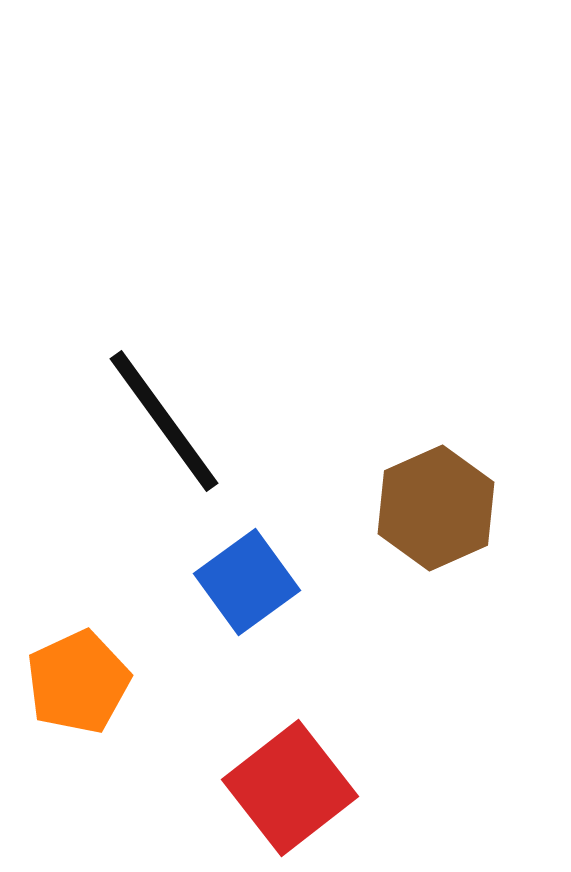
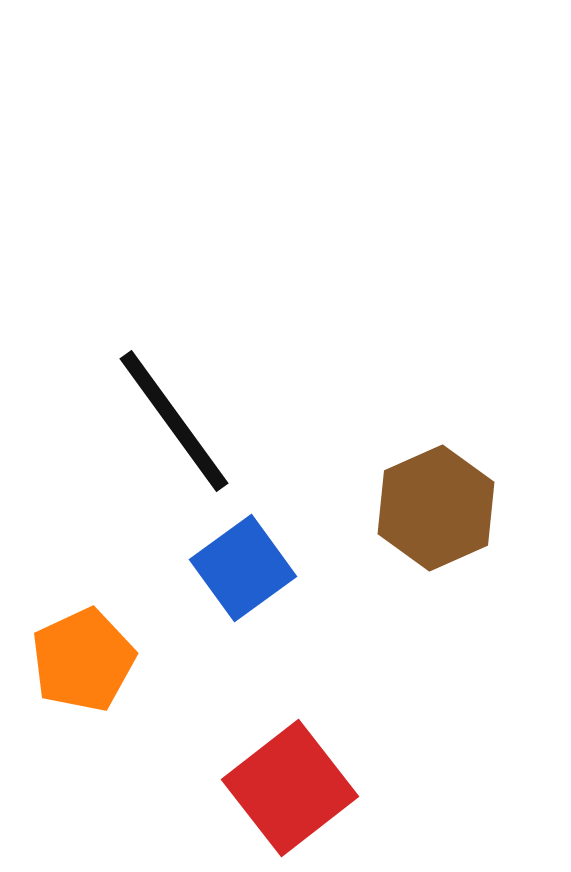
black line: moved 10 px right
blue square: moved 4 px left, 14 px up
orange pentagon: moved 5 px right, 22 px up
